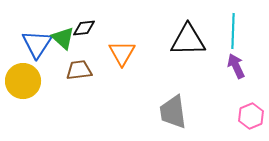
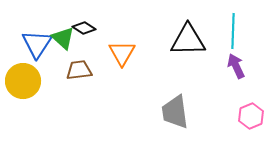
black diamond: rotated 40 degrees clockwise
gray trapezoid: moved 2 px right
